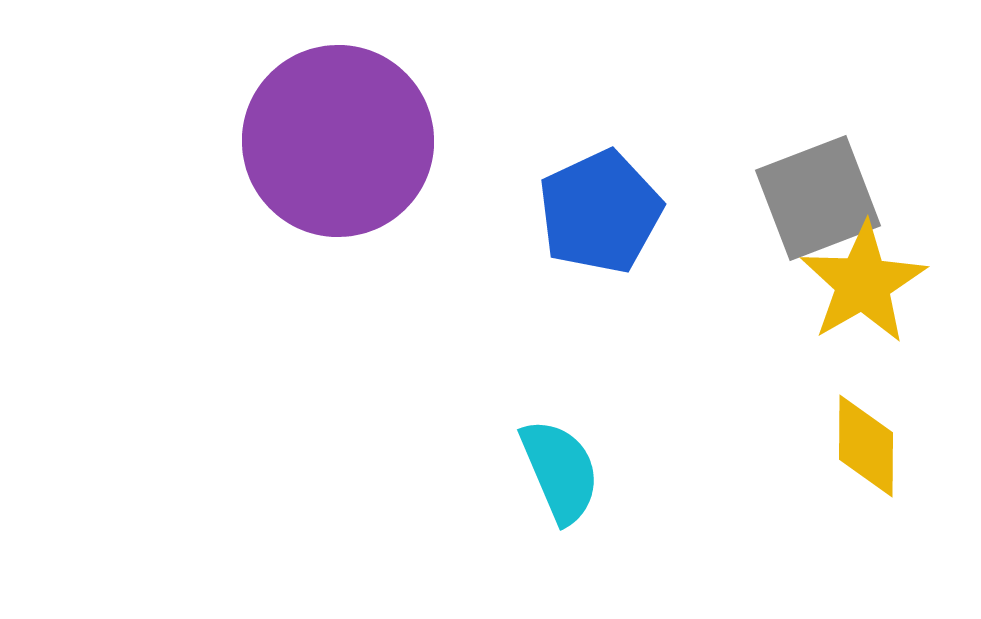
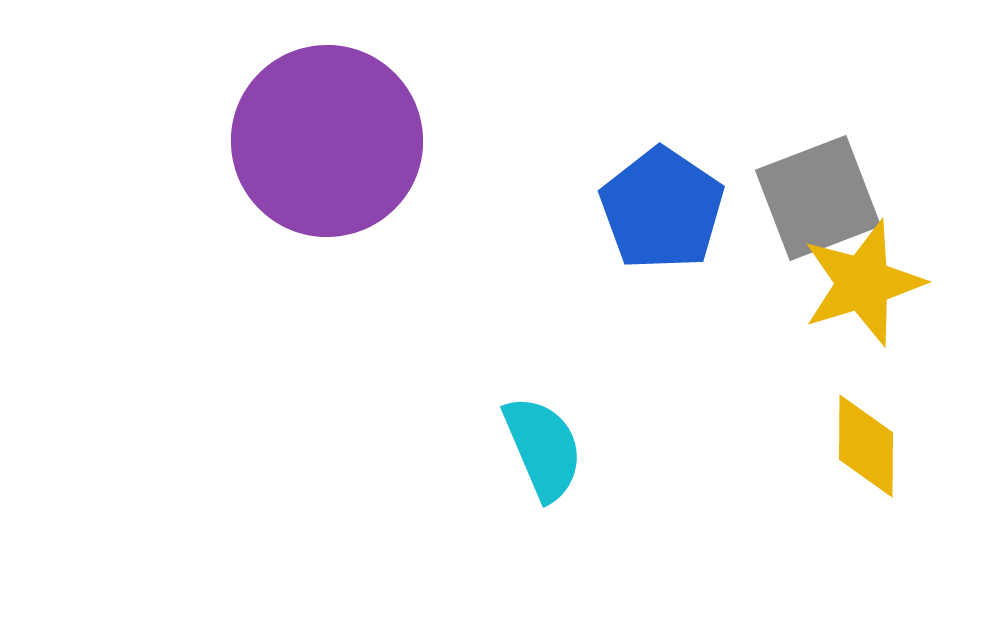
purple circle: moved 11 px left
blue pentagon: moved 62 px right, 3 px up; rotated 13 degrees counterclockwise
yellow star: rotated 13 degrees clockwise
cyan semicircle: moved 17 px left, 23 px up
